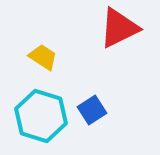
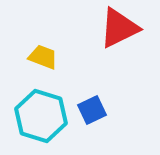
yellow trapezoid: rotated 12 degrees counterclockwise
blue square: rotated 8 degrees clockwise
